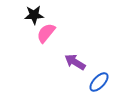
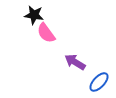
black star: rotated 12 degrees clockwise
pink semicircle: rotated 75 degrees counterclockwise
